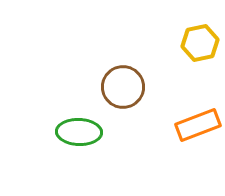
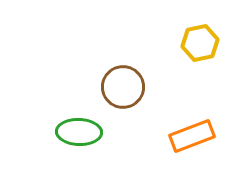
orange rectangle: moved 6 px left, 11 px down
